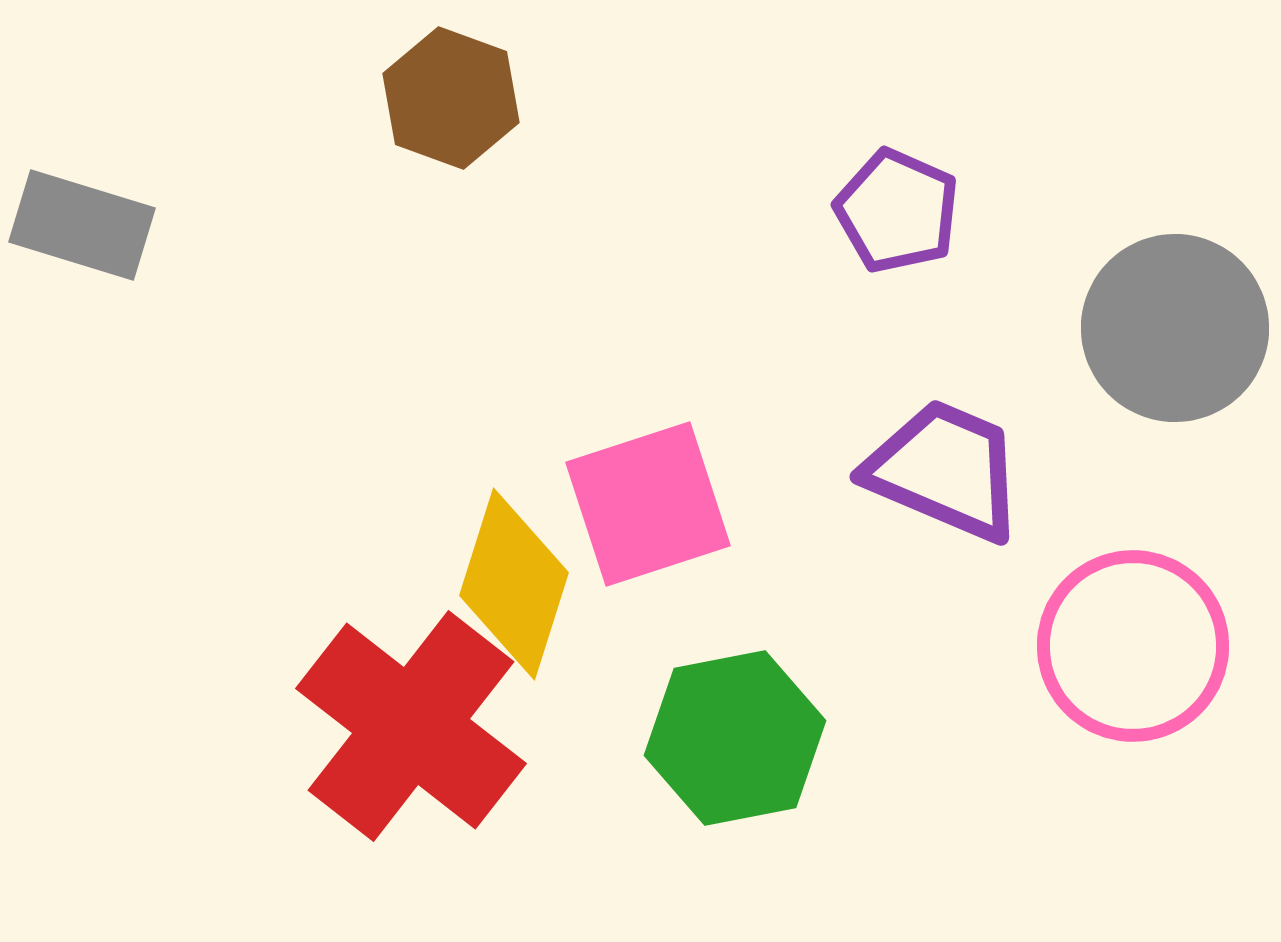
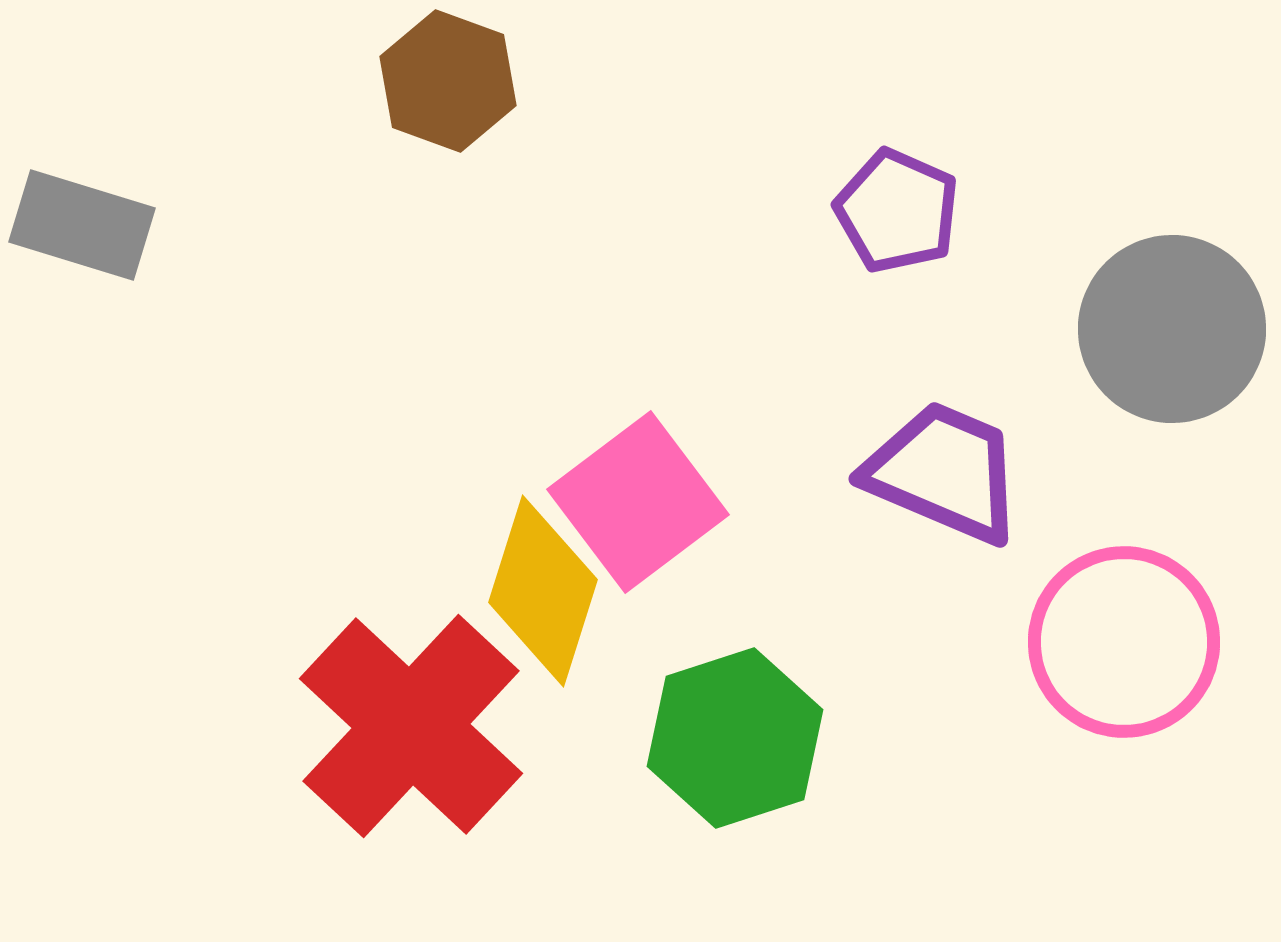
brown hexagon: moved 3 px left, 17 px up
gray circle: moved 3 px left, 1 px down
purple trapezoid: moved 1 px left, 2 px down
pink square: moved 10 px left, 2 px up; rotated 19 degrees counterclockwise
yellow diamond: moved 29 px right, 7 px down
pink circle: moved 9 px left, 4 px up
red cross: rotated 5 degrees clockwise
green hexagon: rotated 7 degrees counterclockwise
